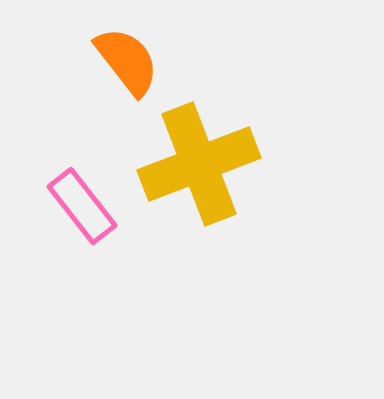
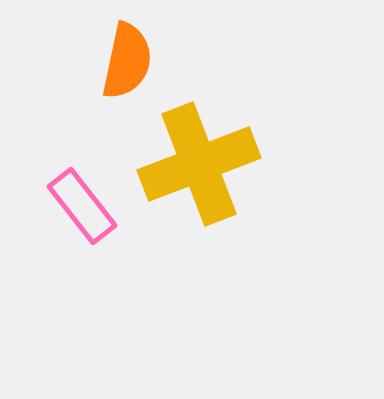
orange semicircle: rotated 50 degrees clockwise
